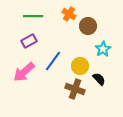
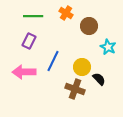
orange cross: moved 3 px left, 1 px up
brown circle: moved 1 px right
purple rectangle: rotated 35 degrees counterclockwise
cyan star: moved 5 px right, 2 px up; rotated 14 degrees counterclockwise
blue line: rotated 10 degrees counterclockwise
yellow circle: moved 2 px right, 1 px down
pink arrow: rotated 40 degrees clockwise
